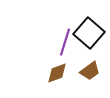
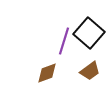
purple line: moved 1 px left, 1 px up
brown diamond: moved 10 px left
